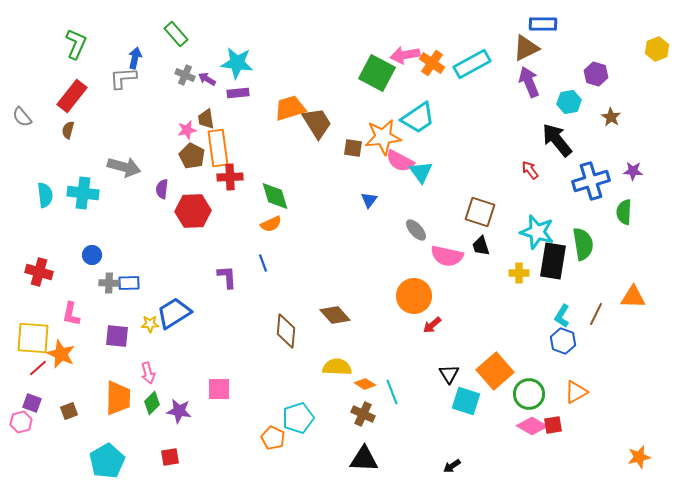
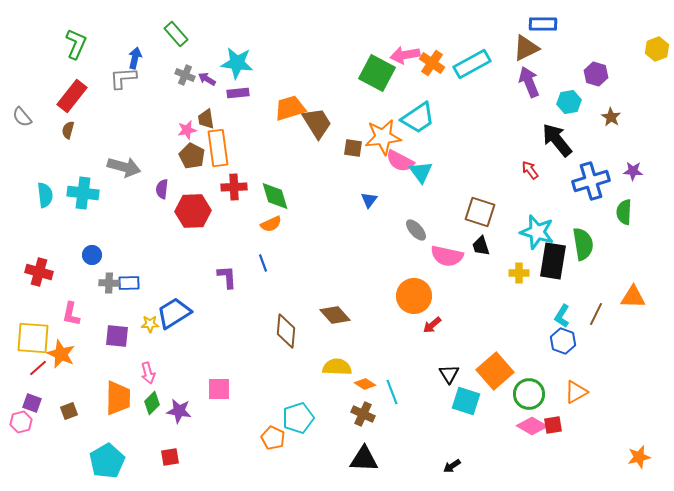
red cross at (230, 177): moved 4 px right, 10 px down
